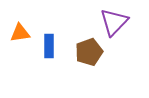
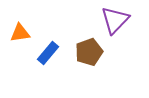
purple triangle: moved 1 px right, 2 px up
blue rectangle: moved 1 px left, 7 px down; rotated 40 degrees clockwise
